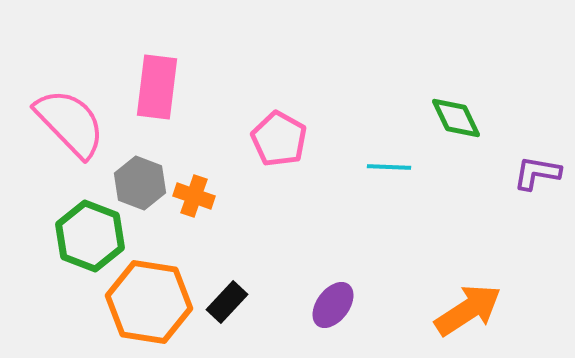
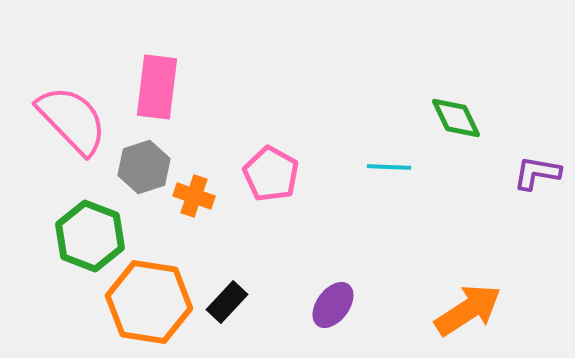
pink semicircle: moved 2 px right, 3 px up
pink pentagon: moved 8 px left, 35 px down
gray hexagon: moved 4 px right, 16 px up; rotated 21 degrees clockwise
